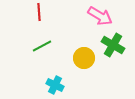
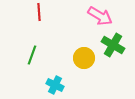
green line: moved 10 px left, 9 px down; rotated 42 degrees counterclockwise
